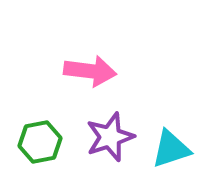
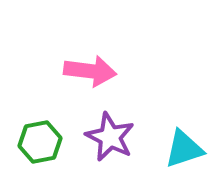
purple star: rotated 27 degrees counterclockwise
cyan triangle: moved 13 px right
